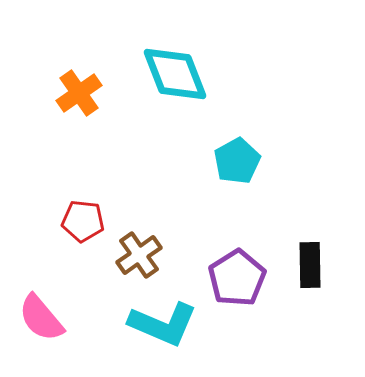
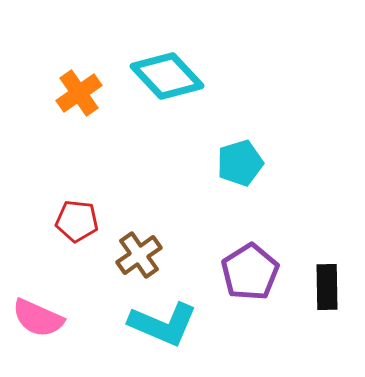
cyan diamond: moved 8 px left, 2 px down; rotated 22 degrees counterclockwise
cyan pentagon: moved 3 px right, 2 px down; rotated 12 degrees clockwise
red pentagon: moved 6 px left
black rectangle: moved 17 px right, 22 px down
purple pentagon: moved 13 px right, 6 px up
pink semicircle: moved 3 px left; rotated 26 degrees counterclockwise
